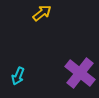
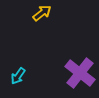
cyan arrow: rotated 12 degrees clockwise
